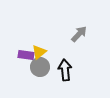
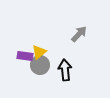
purple rectangle: moved 1 px left, 1 px down
gray circle: moved 2 px up
